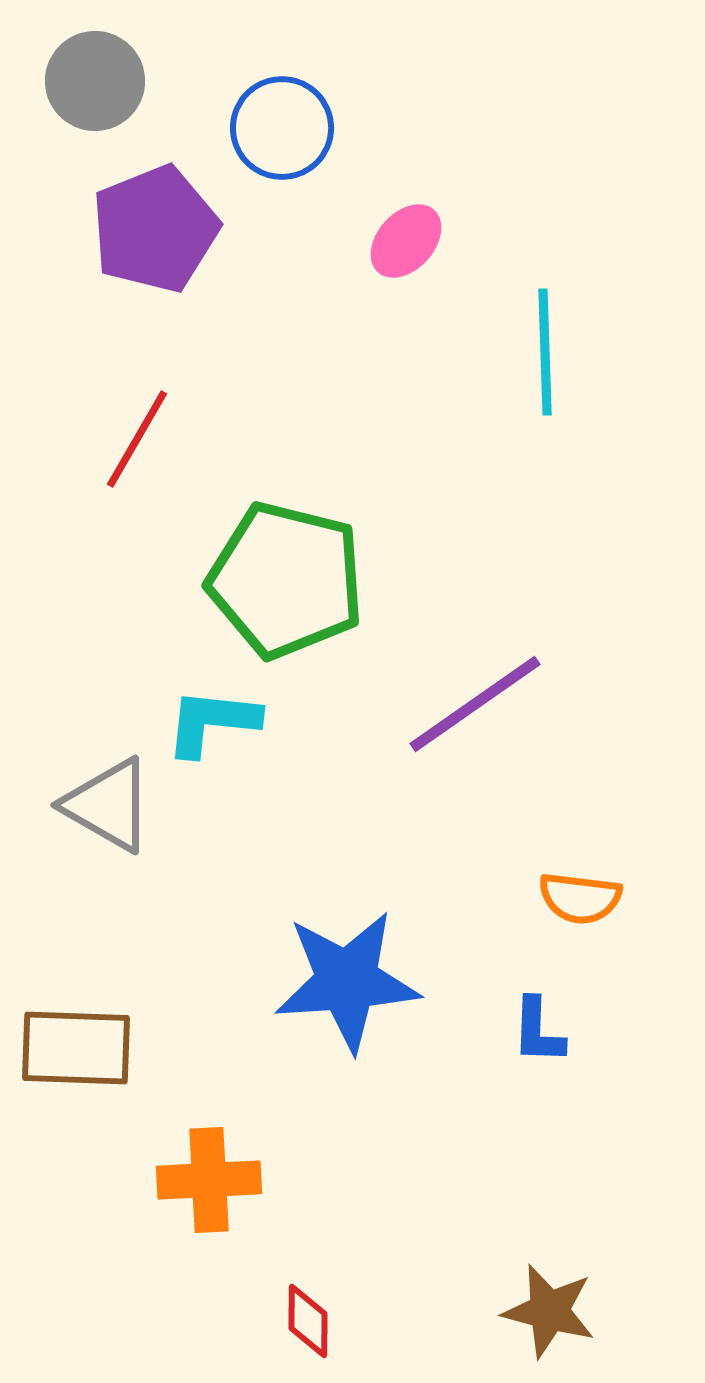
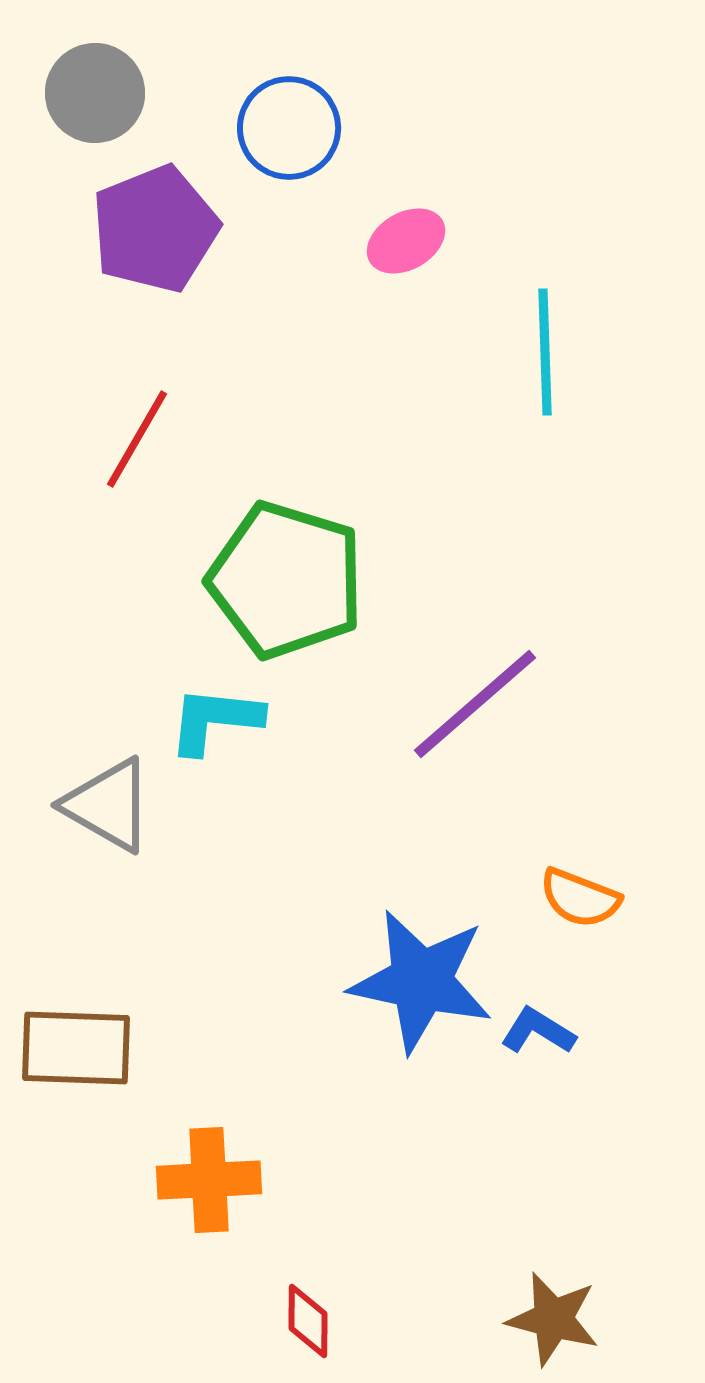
gray circle: moved 12 px down
blue circle: moved 7 px right
pink ellipse: rotated 18 degrees clockwise
green pentagon: rotated 3 degrees clockwise
purple line: rotated 6 degrees counterclockwise
cyan L-shape: moved 3 px right, 2 px up
orange semicircle: rotated 14 degrees clockwise
blue star: moved 74 px right; rotated 16 degrees clockwise
blue L-shape: rotated 120 degrees clockwise
brown star: moved 4 px right, 8 px down
